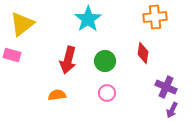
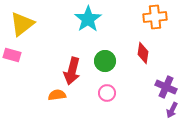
red arrow: moved 4 px right, 11 px down
